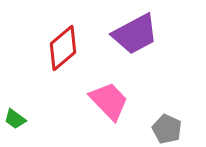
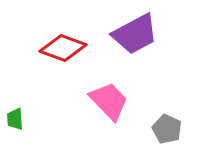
red diamond: rotated 60 degrees clockwise
green trapezoid: rotated 50 degrees clockwise
